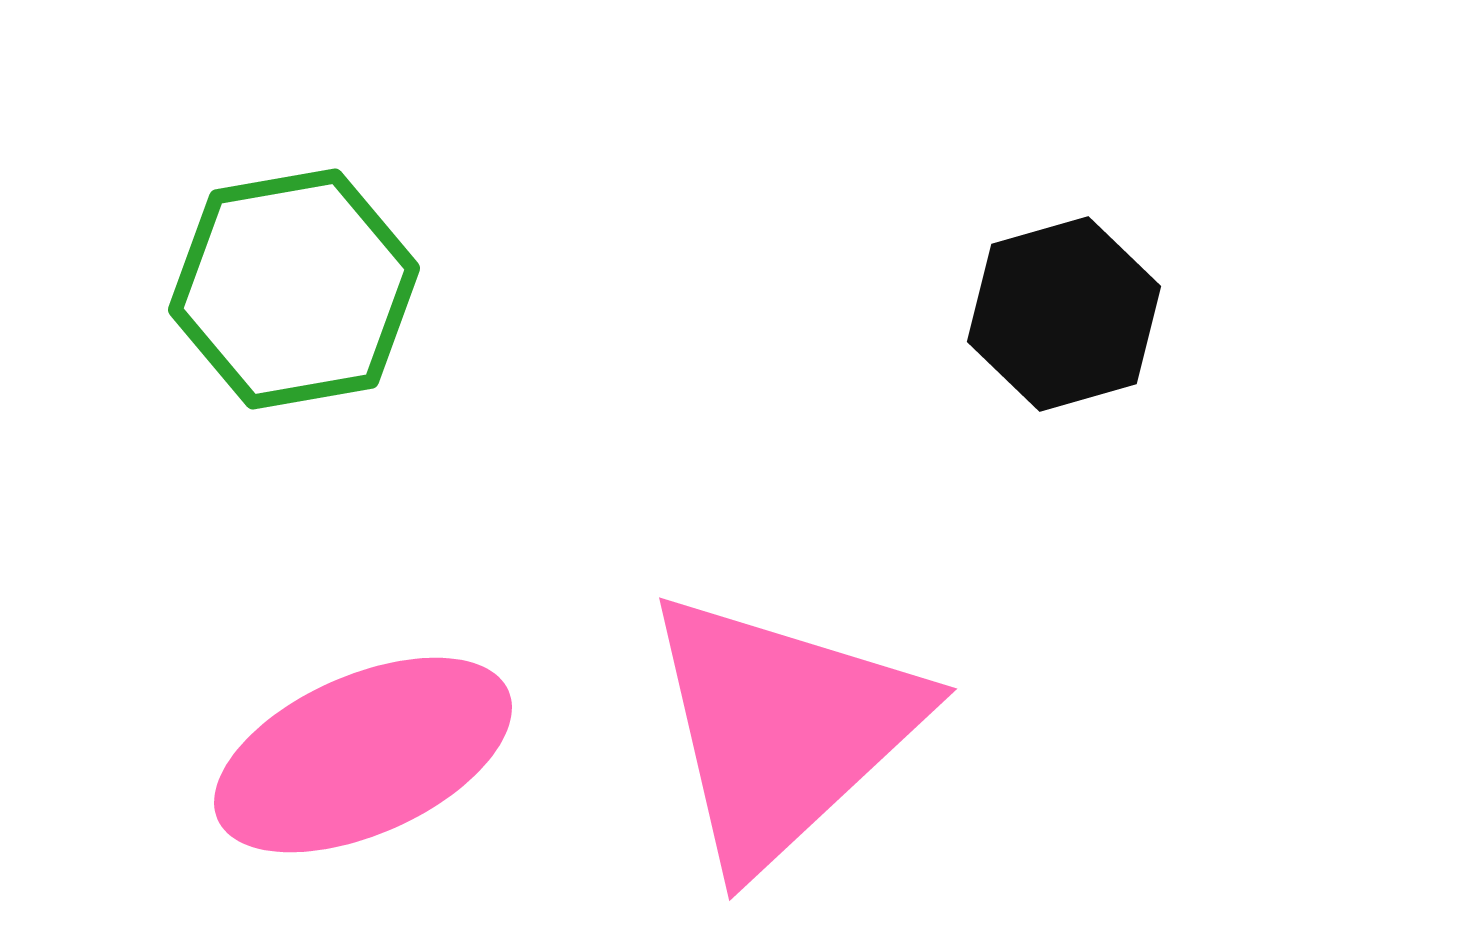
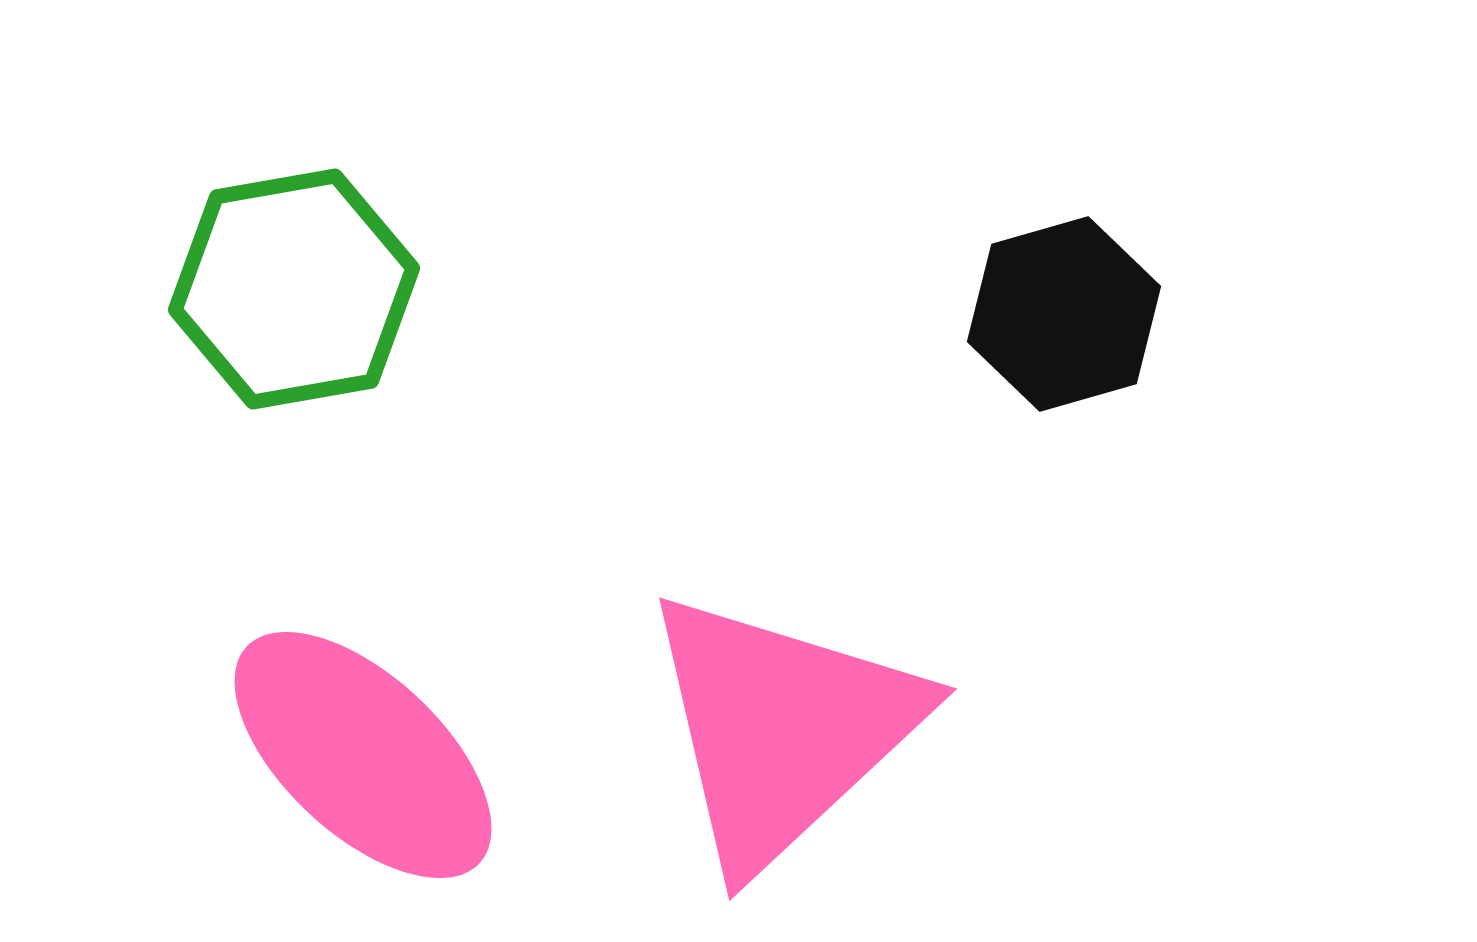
pink ellipse: rotated 67 degrees clockwise
